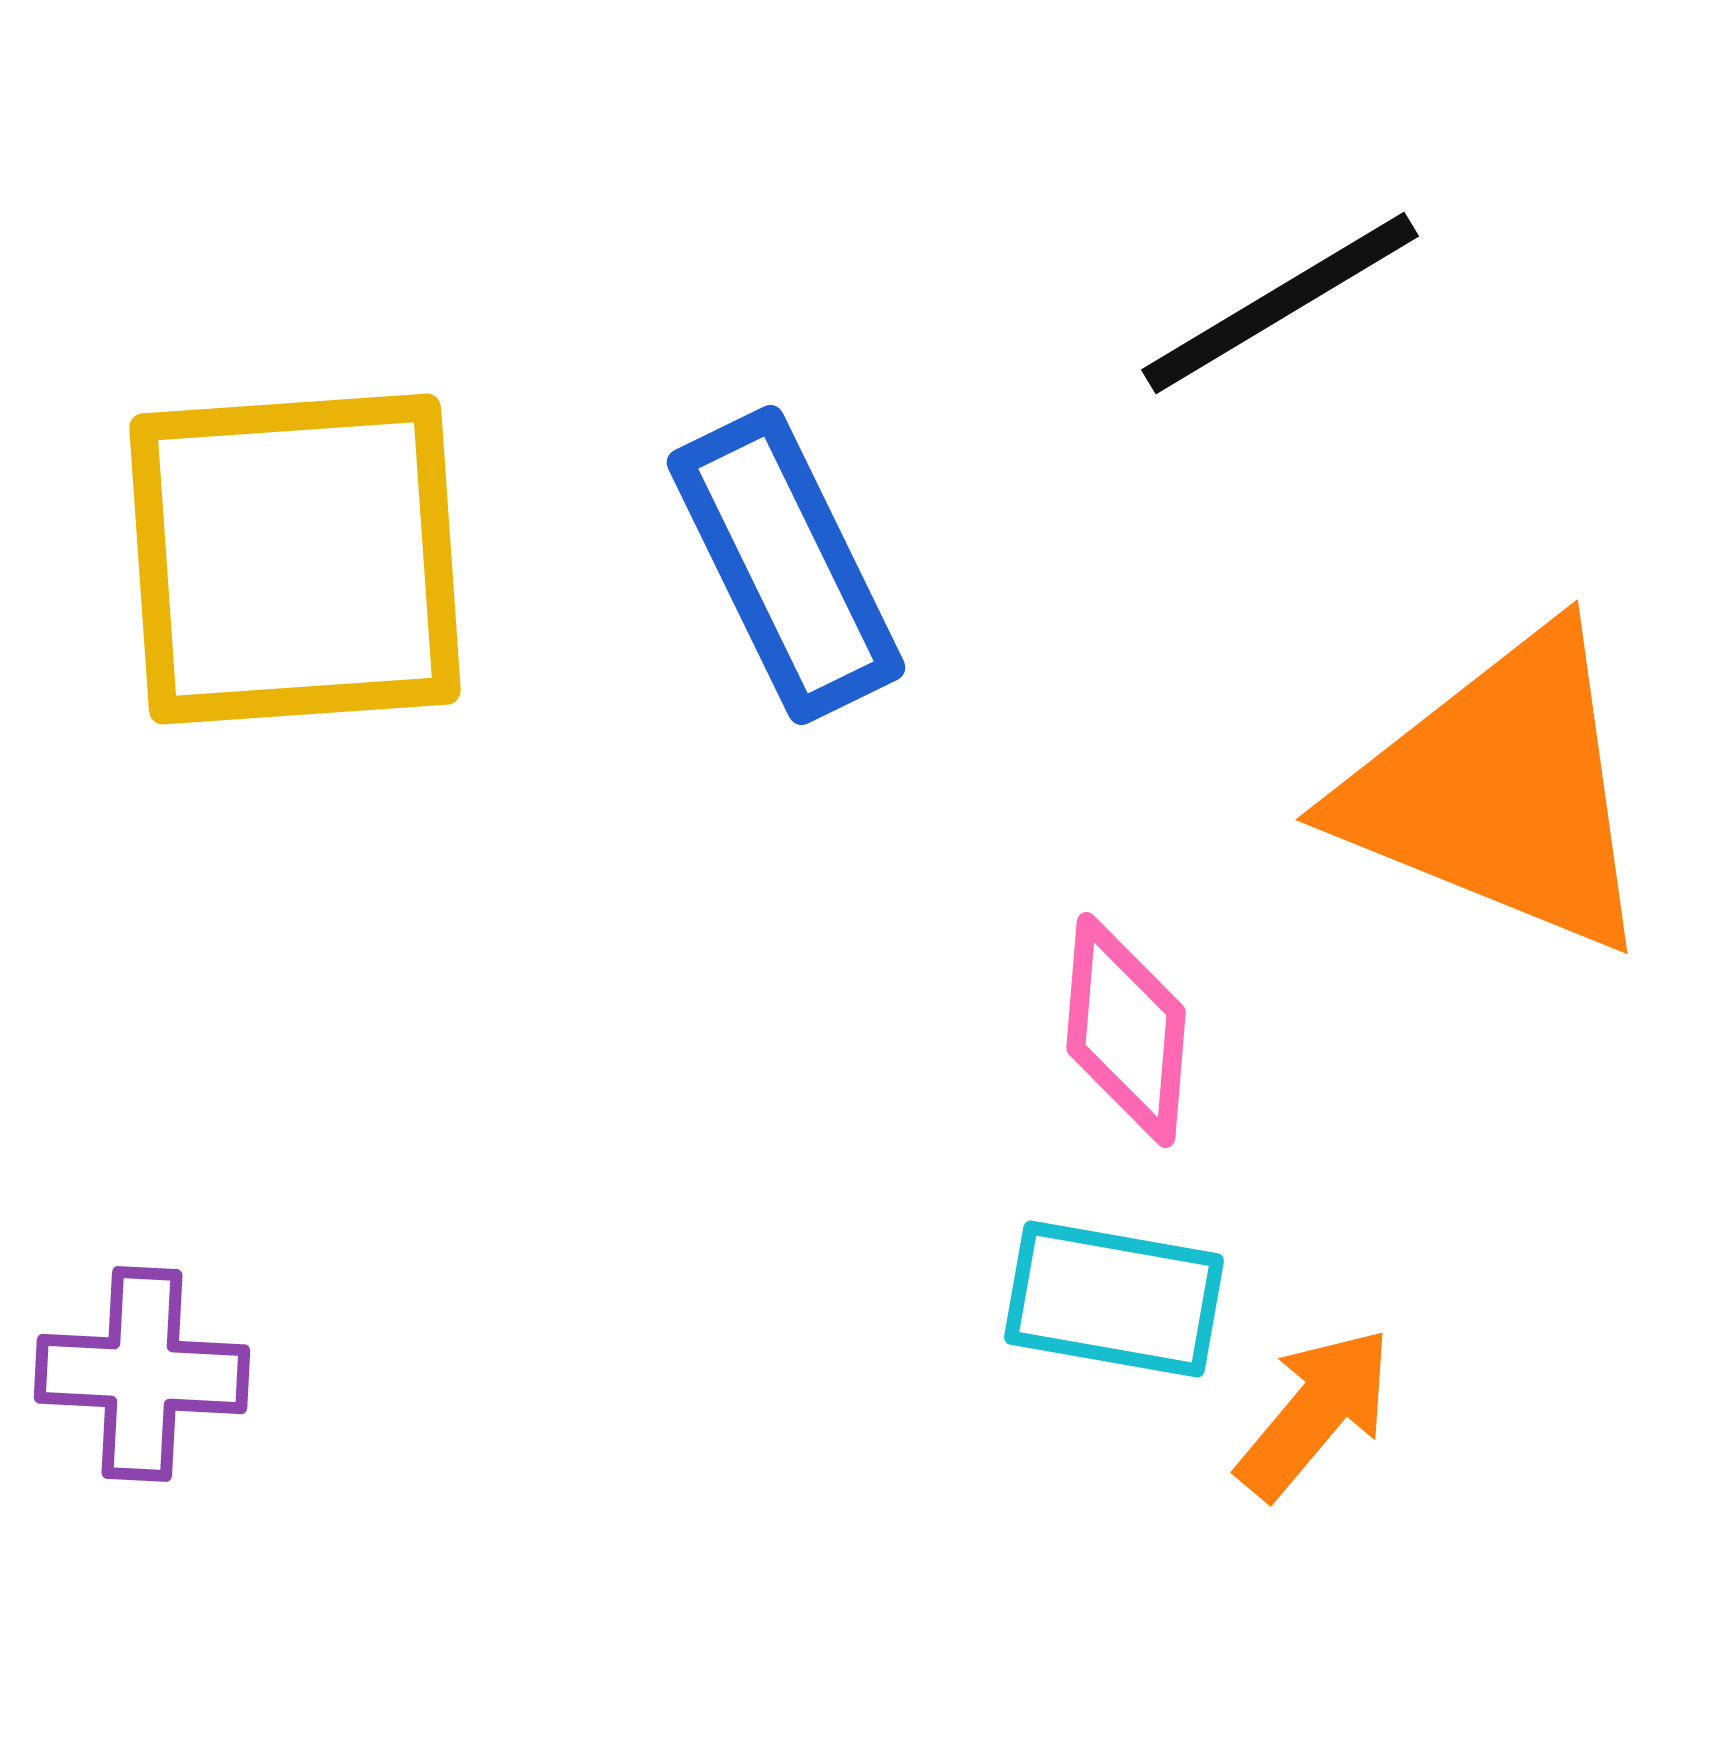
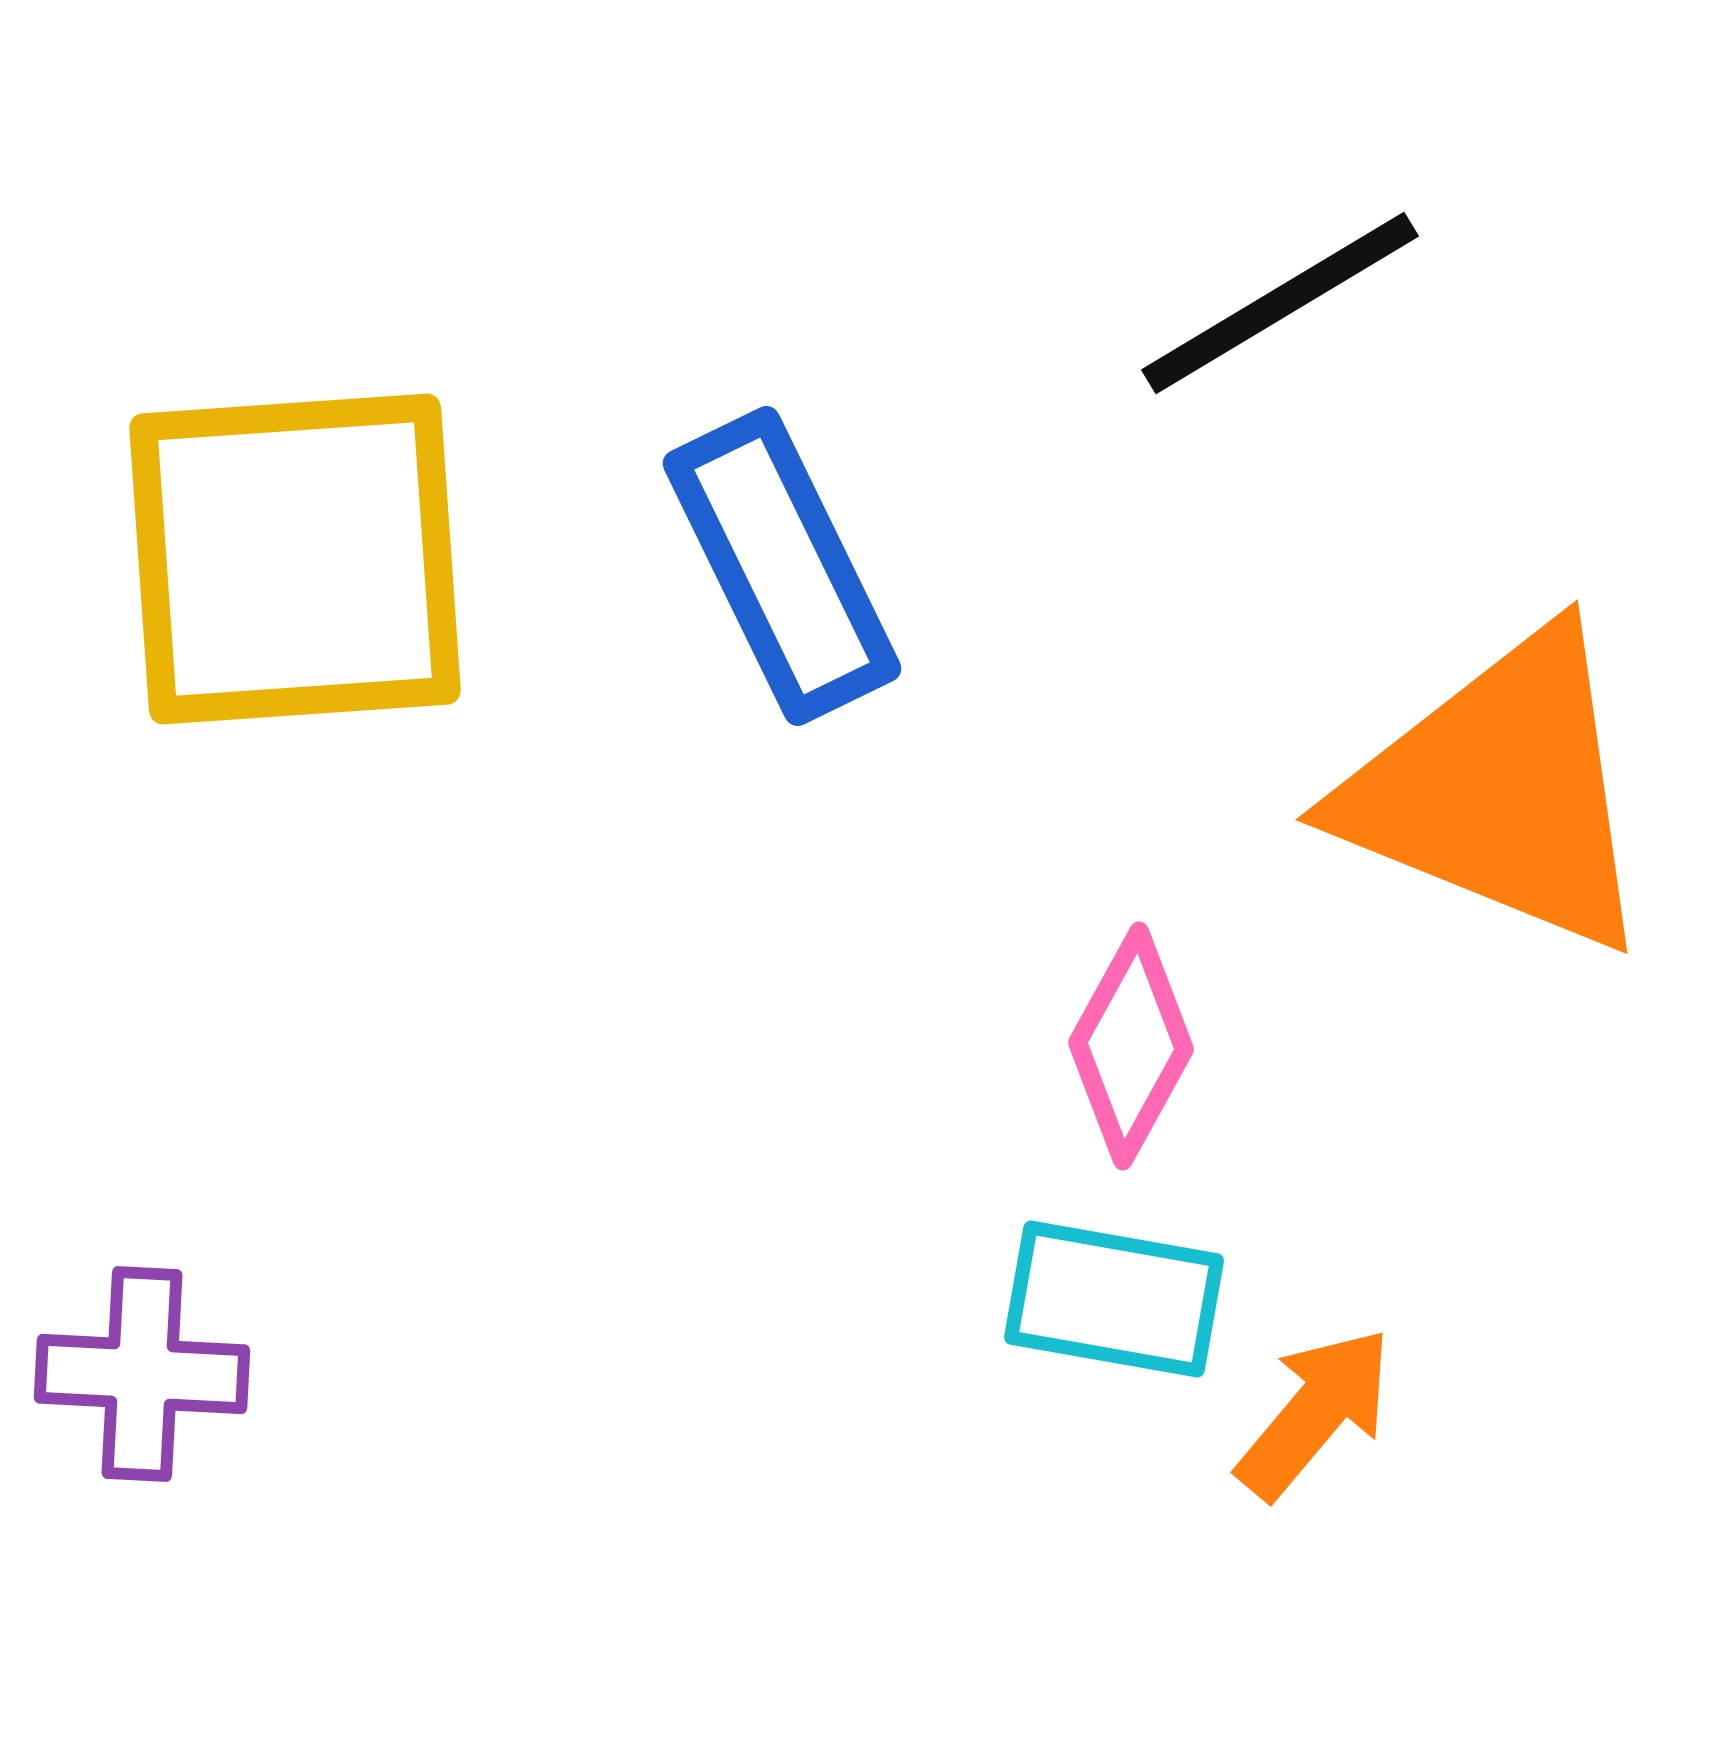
blue rectangle: moved 4 px left, 1 px down
pink diamond: moved 5 px right, 16 px down; rotated 24 degrees clockwise
